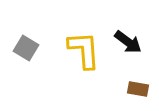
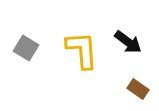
yellow L-shape: moved 2 px left
brown rectangle: rotated 25 degrees clockwise
